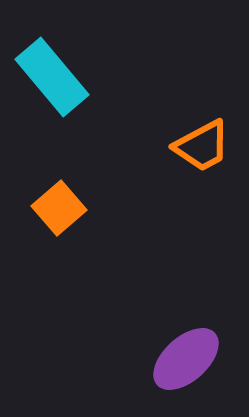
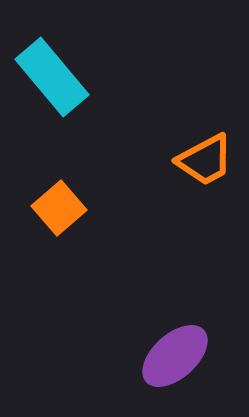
orange trapezoid: moved 3 px right, 14 px down
purple ellipse: moved 11 px left, 3 px up
